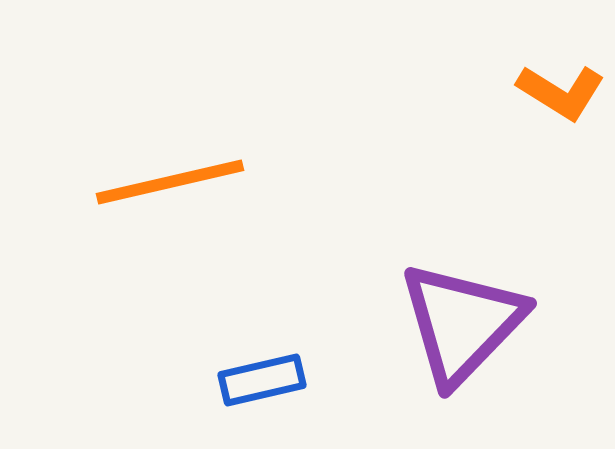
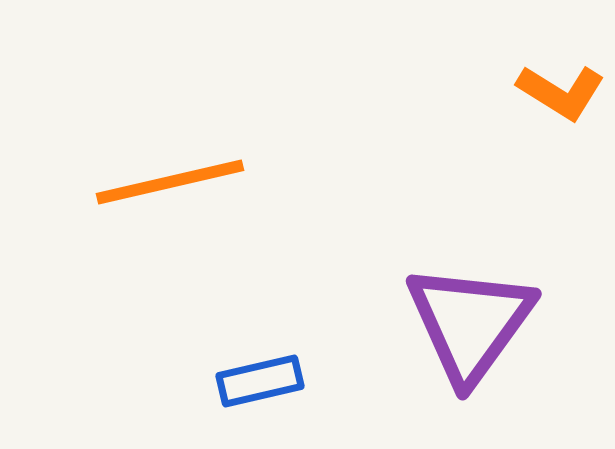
purple triangle: moved 8 px right; rotated 8 degrees counterclockwise
blue rectangle: moved 2 px left, 1 px down
